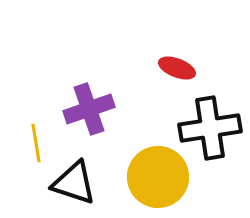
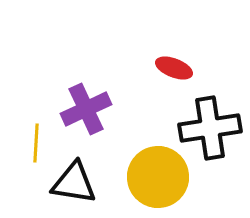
red ellipse: moved 3 px left
purple cross: moved 3 px left; rotated 6 degrees counterclockwise
yellow line: rotated 12 degrees clockwise
black triangle: rotated 9 degrees counterclockwise
